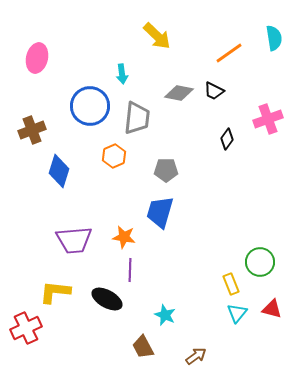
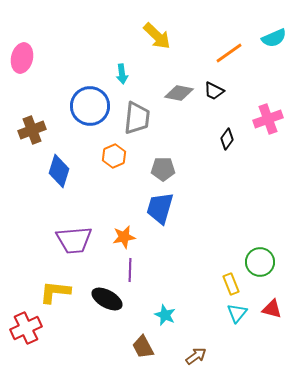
cyan semicircle: rotated 75 degrees clockwise
pink ellipse: moved 15 px left
gray pentagon: moved 3 px left, 1 px up
blue trapezoid: moved 4 px up
orange star: rotated 20 degrees counterclockwise
